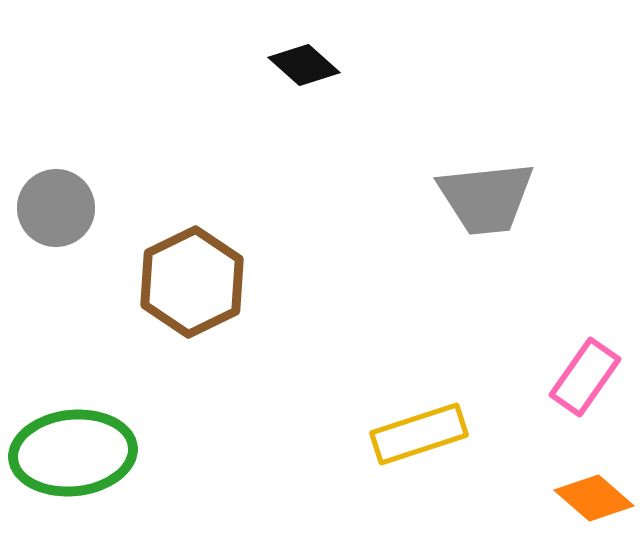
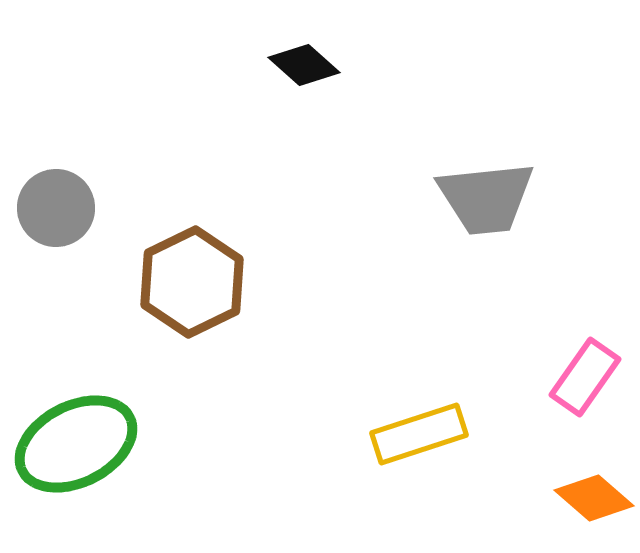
green ellipse: moved 3 px right, 9 px up; rotated 21 degrees counterclockwise
